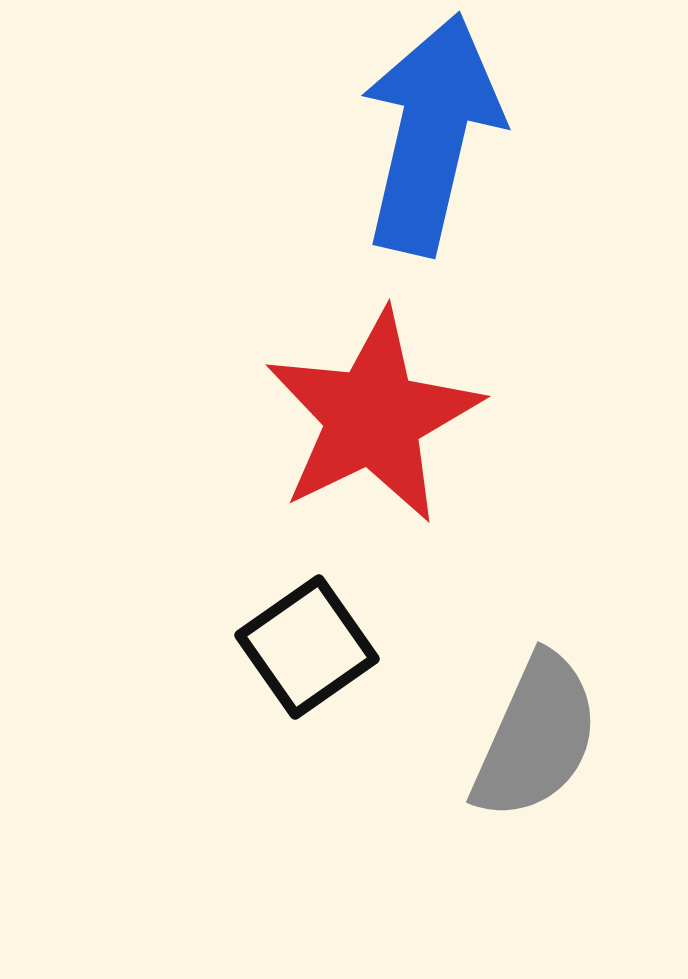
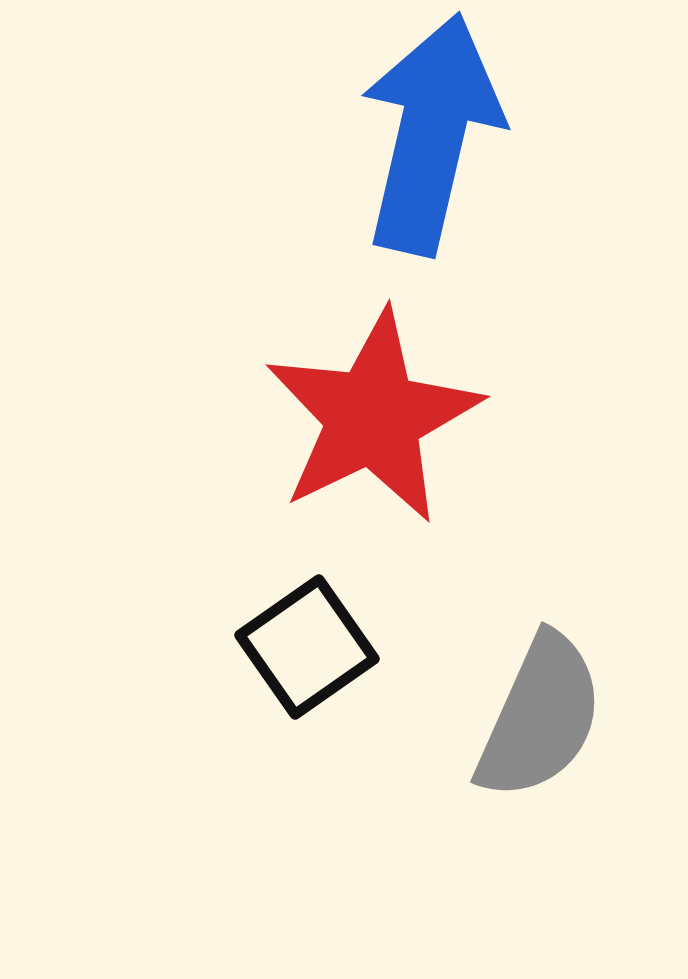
gray semicircle: moved 4 px right, 20 px up
